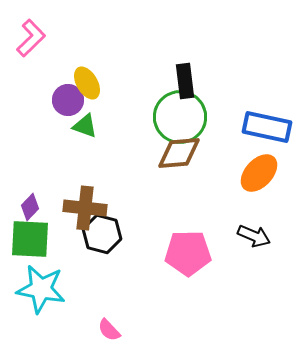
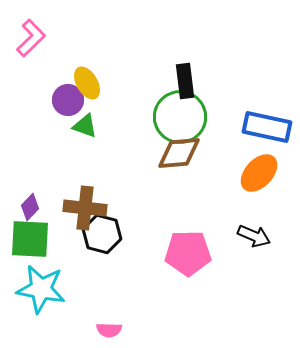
pink semicircle: rotated 45 degrees counterclockwise
